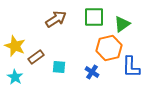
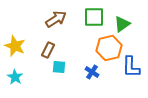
brown rectangle: moved 12 px right, 7 px up; rotated 28 degrees counterclockwise
